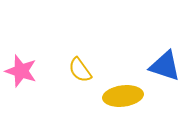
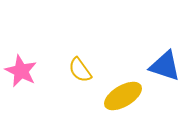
pink star: rotated 8 degrees clockwise
yellow ellipse: rotated 24 degrees counterclockwise
